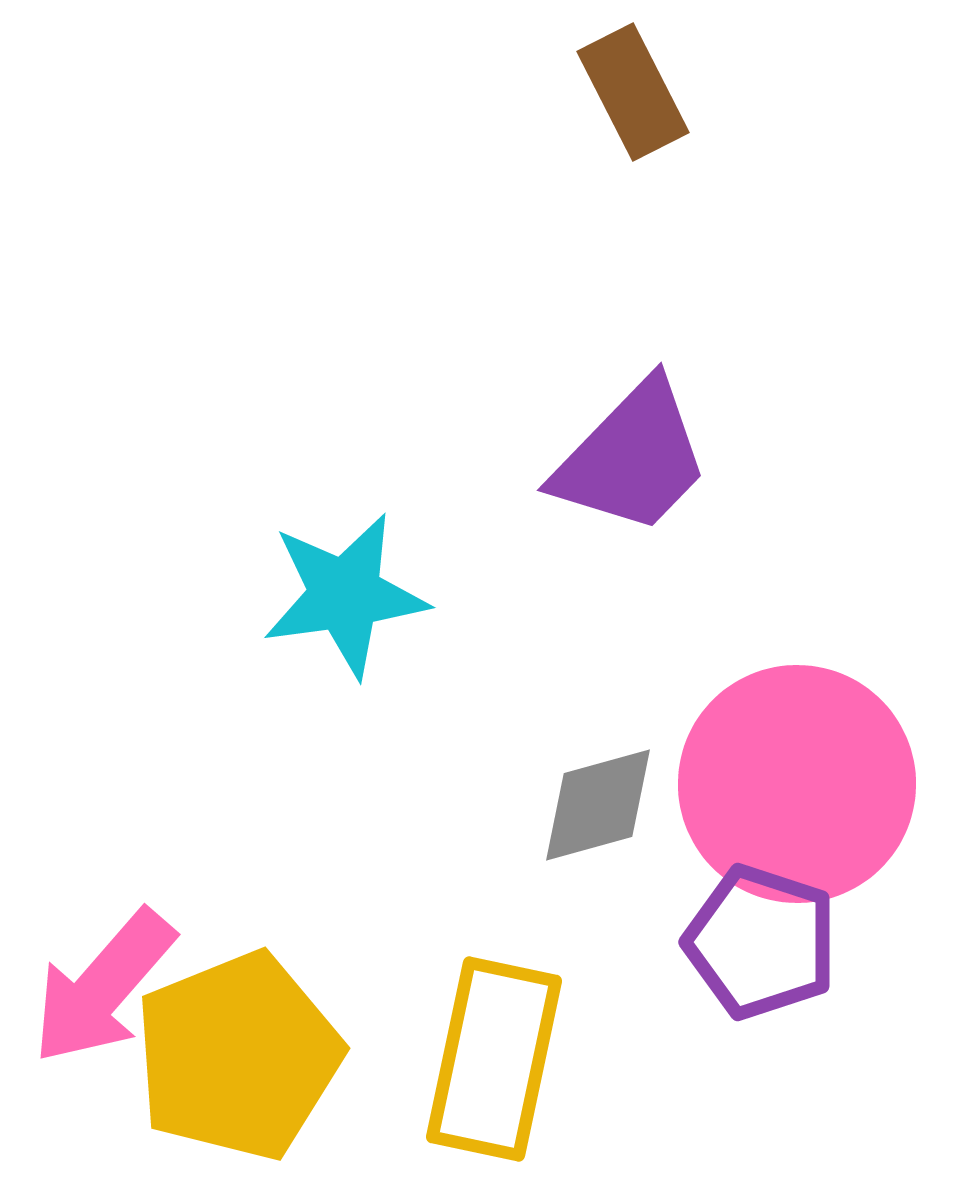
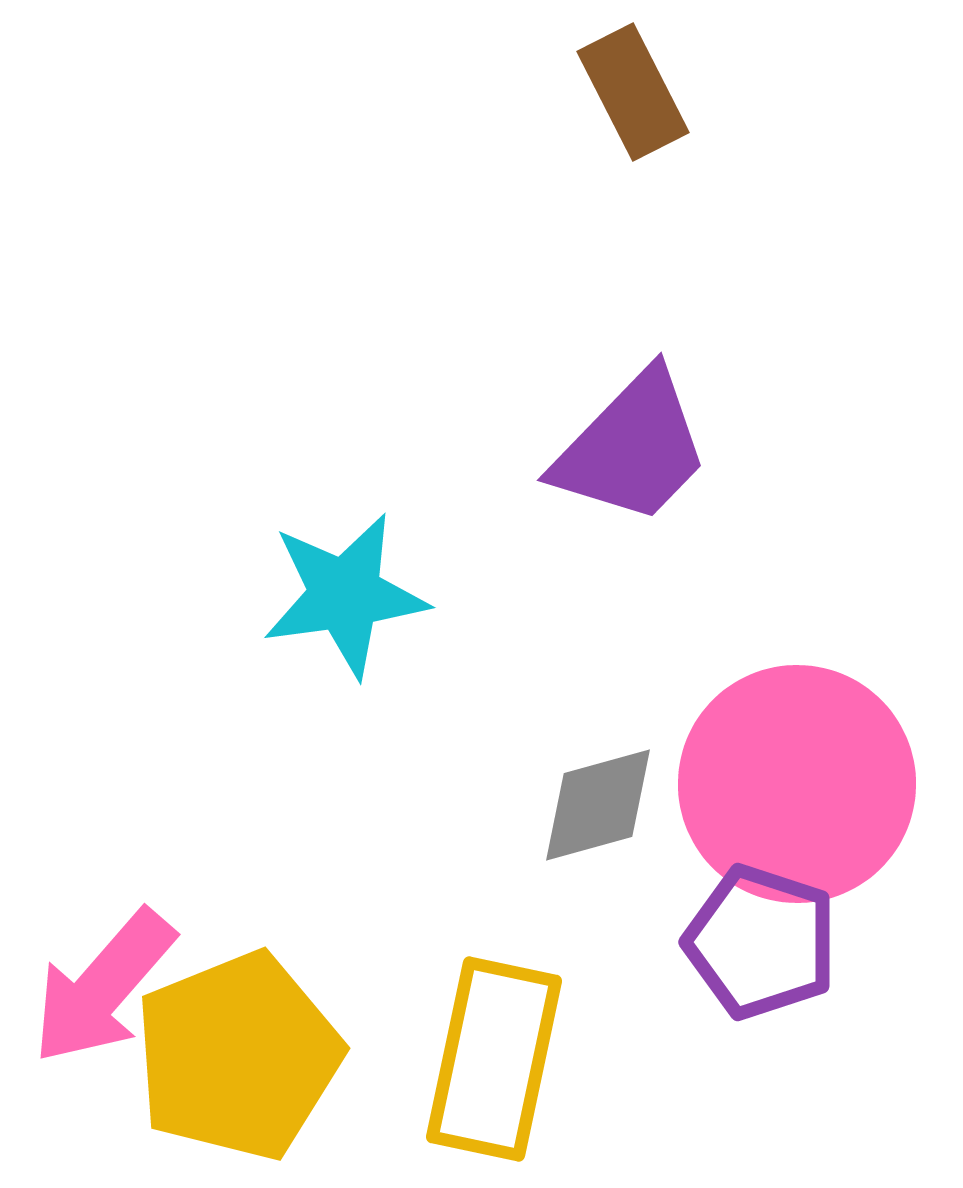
purple trapezoid: moved 10 px up
